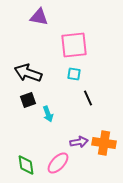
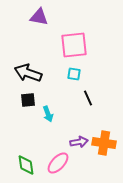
black square: rotated 14 degrees clockwise
